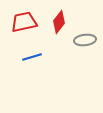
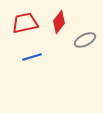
red trapezoid: moved 1 px right, 1 px down
gray ellipse: rotated 20 degrees counterclockwise
